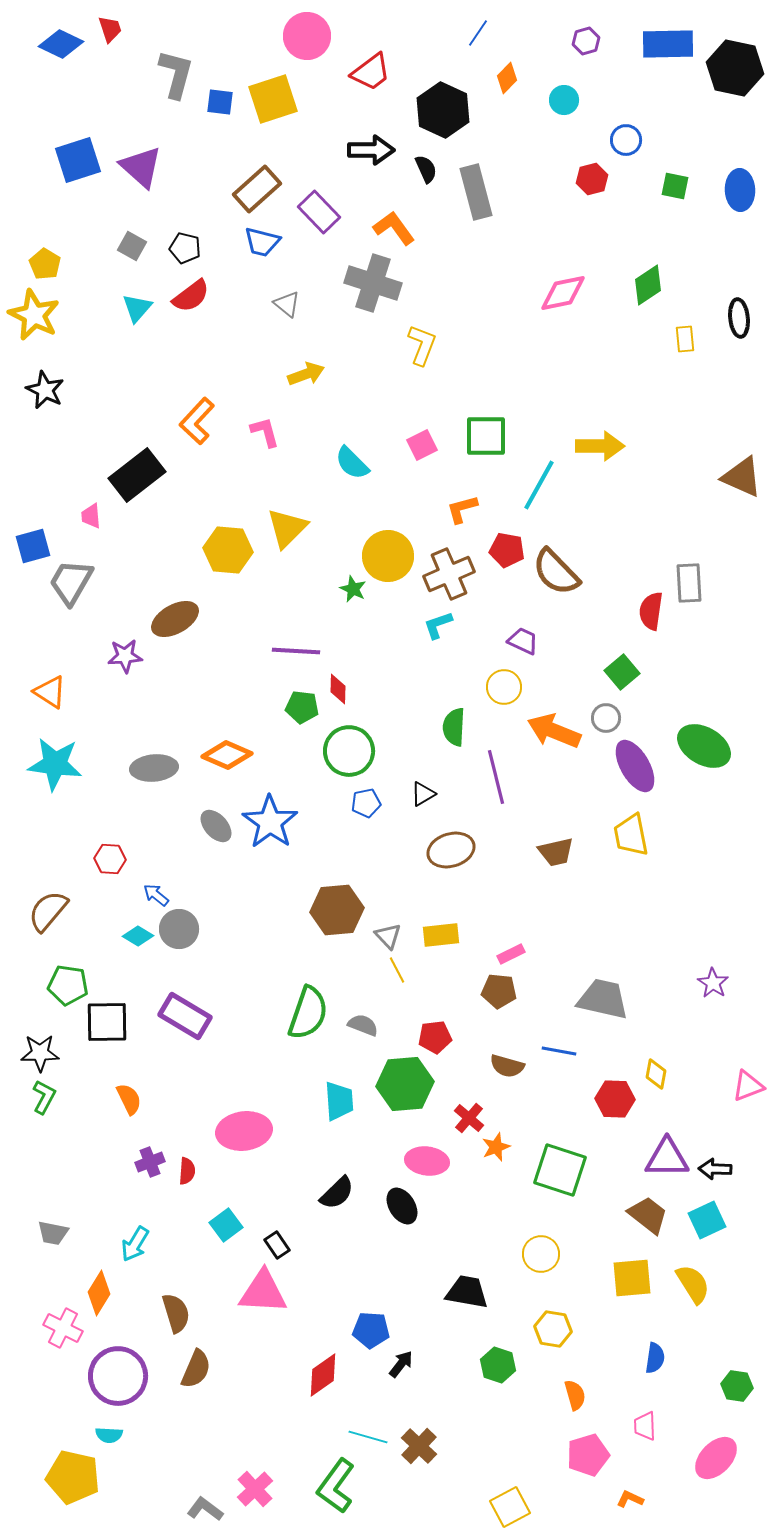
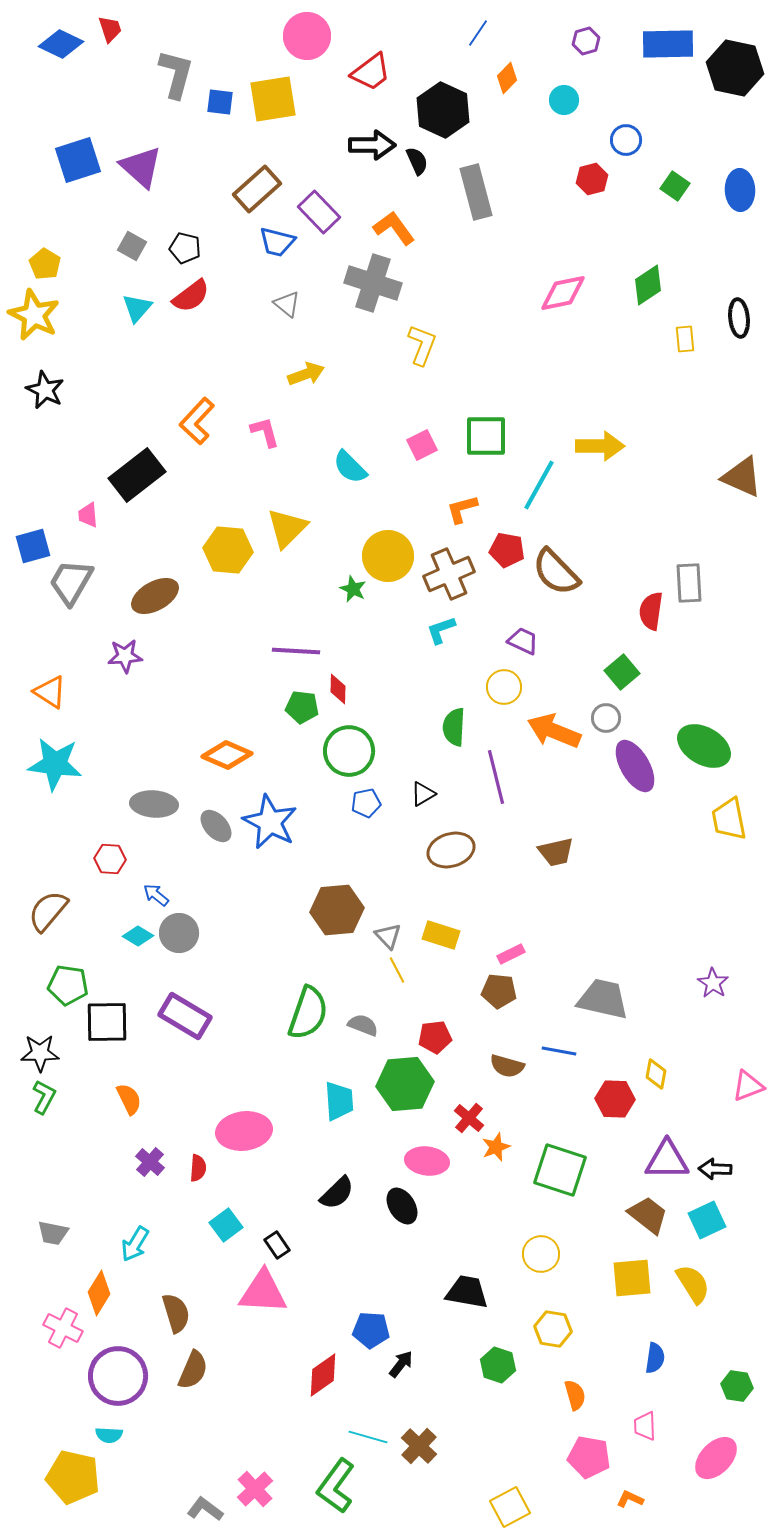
yellow square at (273, 99): rotated 9 degrees clockwise
black arrow at (371, 150): moved 1 px right, 5 px up
black semicircle at (426, 169): moved 9 px left, 8 px up
green square at (675, 186): rotated 24 degrees clockwise
blue trapezoid at (262, 242): moved 15 px right
cyan semicircle at (352, 463): moved 2 px left, 4 px down
pink trapezoid at (91, 516): moved 3 px left, 1 px up
brown ellipse at (175, 619): moved 20 px left, 23 px up
cyan L-shape at (438, 625): moved 3 px right, 5 px down
gray ellipse at (154, 768): moved 36 px down; rotated 9 degrees clockwise
blue star at (270, 822): rotated 8 degrees counterclockwise
yellow trapezoid at (631, 835): moved 98 px right, 16 px up
gray circle at (179, 929): moved 4 px down
yellow rectangle at (441, 935): rotated 24 degrees clockwise
purple triangle at (667, 1158): moved 2 px down
purple cross at (150, 1162): rotated 28 degrees counterclockwise
red semicircle at (187, 1171): moved 11 px right, 3 px up
brown semicircle at (196, 1369): moved 3 px left, 1 px down
pink pentagon at (588, 1455): moved 1 px right, 2 px down; rotated 27 degrees clockwise
